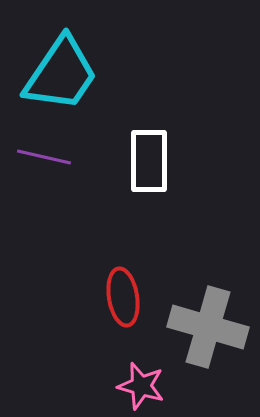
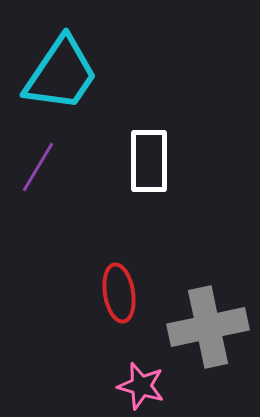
purple line: moved 6 px left, 10 px down; rotated 72 degrees counterclockwise
red ellipse: moved 4 px left, 4 px up
gray cross: rotated 28 degrees counterclockwise
